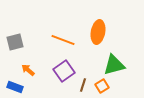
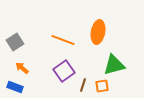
gray square: rotated 18 degrees counterclockwise
orange arrow: moved 6 px left, 2 px up
orange square: rotated 24 degrees clockwise
